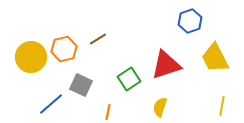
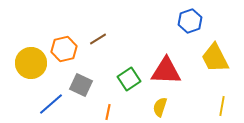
yellow circle: moved 6 px down
red triangle: moved 6 px down; rotated 20 degrees clockwise
